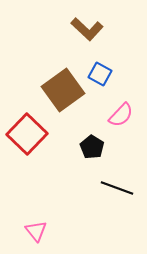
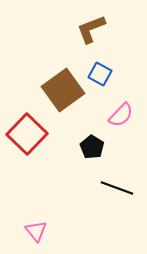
brown L-shape: moved 4 px right; rotated 116 degrees clockwise
